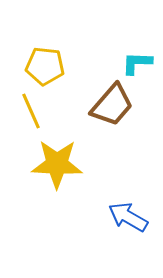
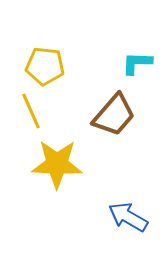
brown trapezoid: moved 2 px right, 10 px down
